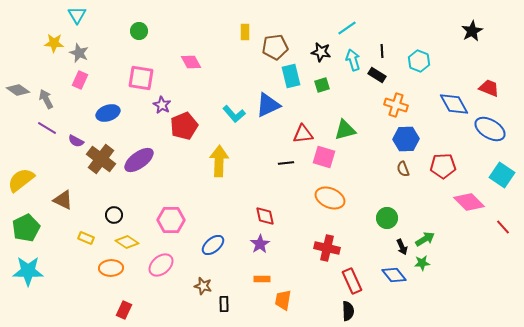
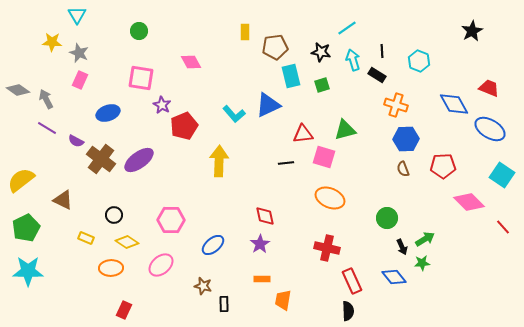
yellow star at (54, 43): moved 2 px left, 1 px up
blue diamond at (394, 275): moved 2 px down
